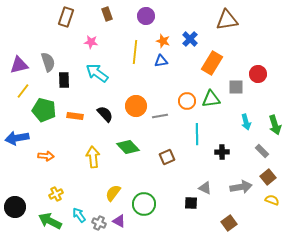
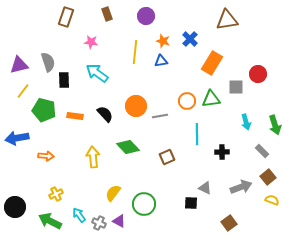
gray arrow at (241, 187): rotated 10 degrees counterclockwise
